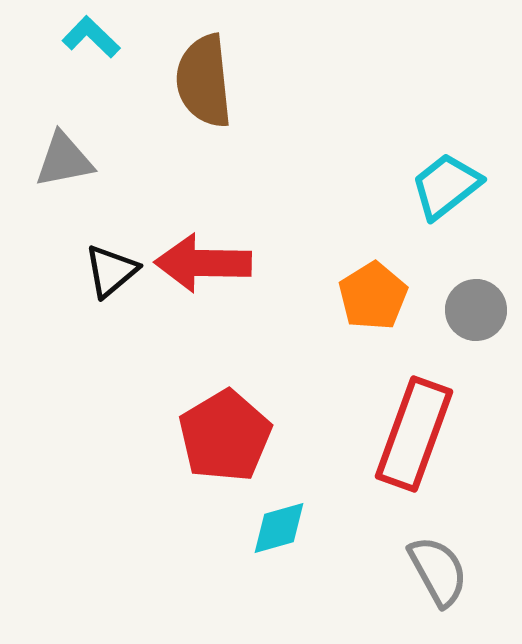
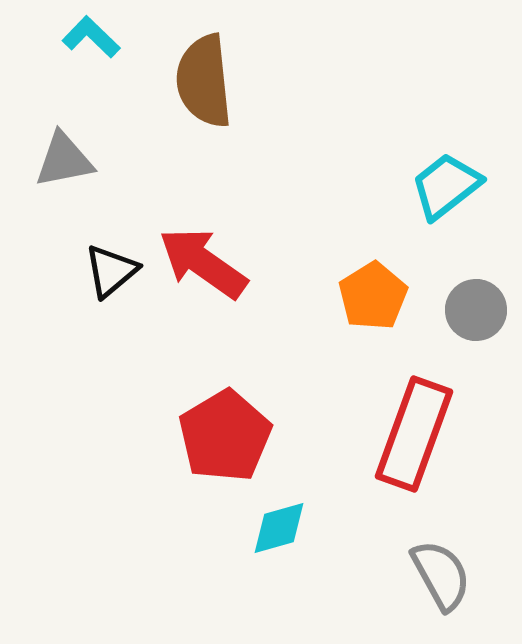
red arrow: rotated 34 degrees clockwise
gray semicircle: moved 3 px right, 4 px down
